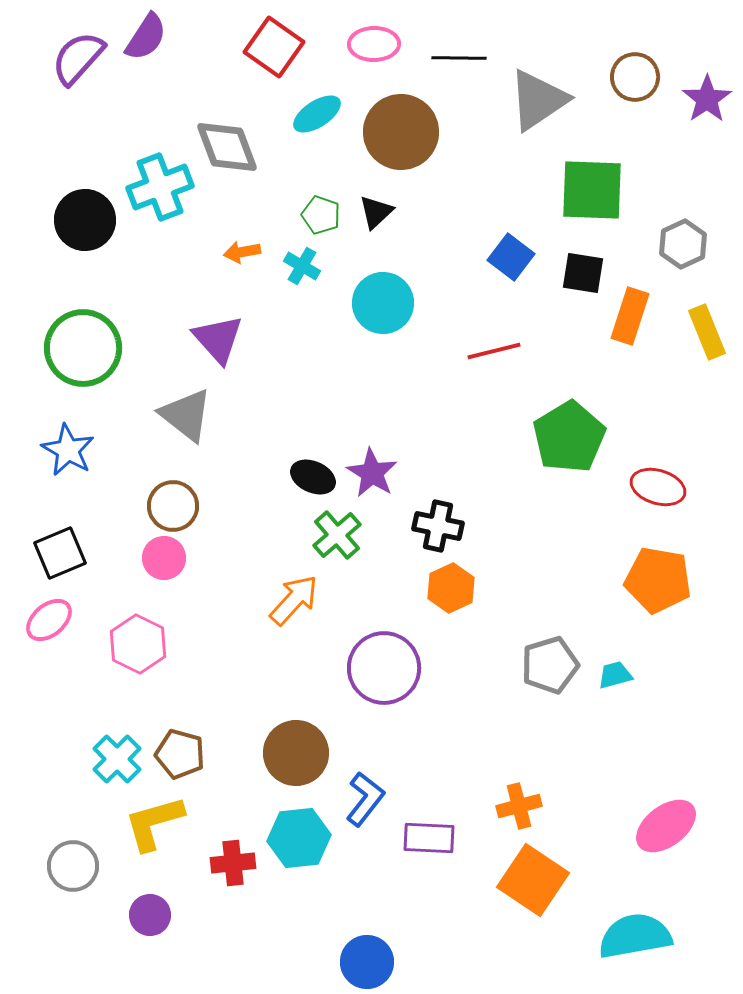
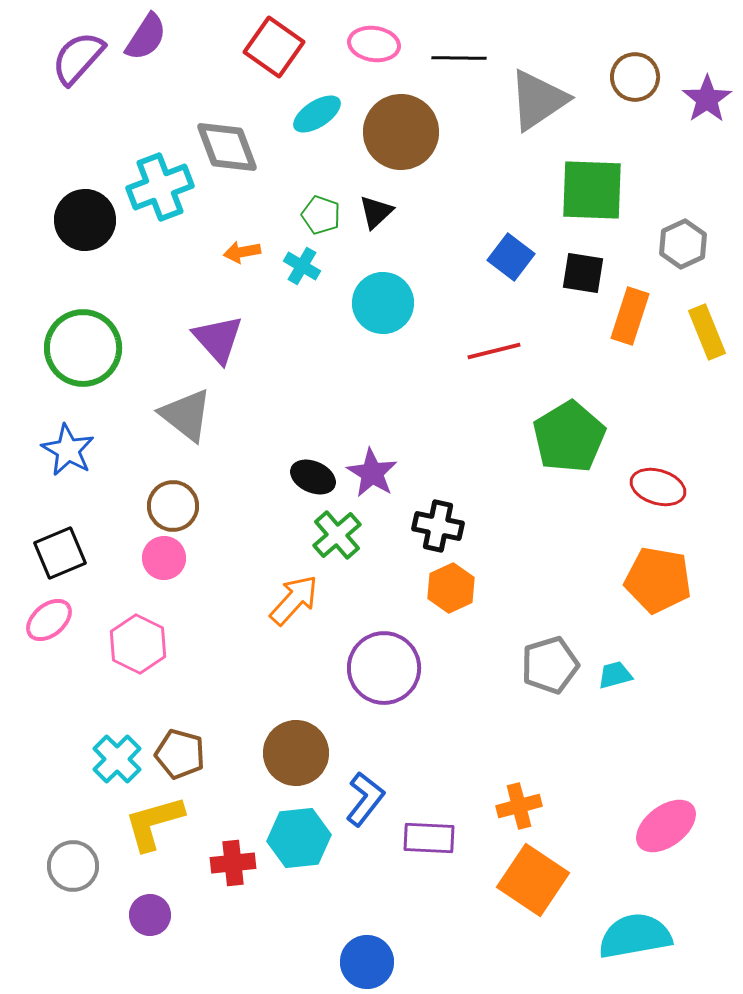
pink ellipse at (374, 44): rotated 9 degrees clockwise
